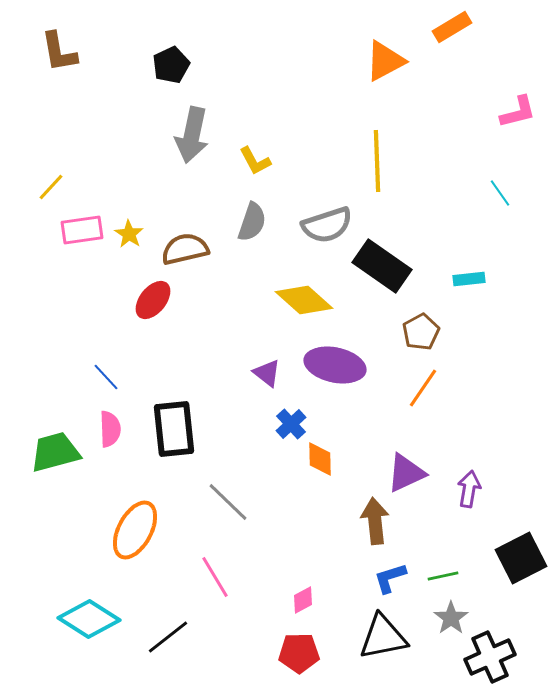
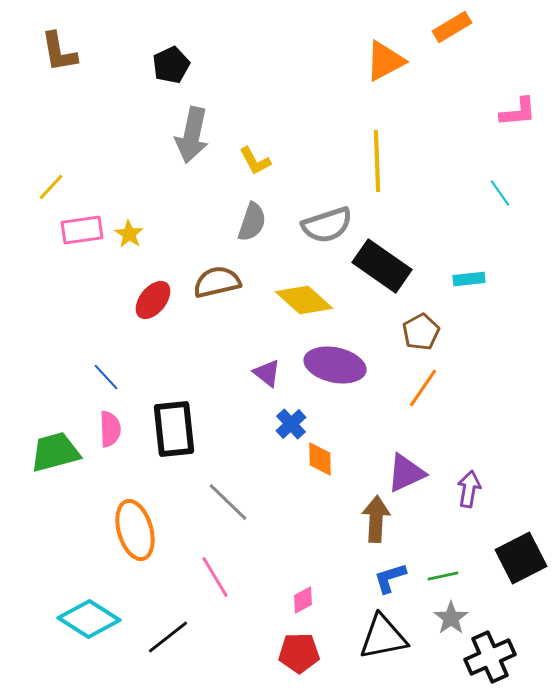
pink L-shape at (518, 112): rotated 9 degrees clockwise
brown semicircle at (185, 249): moved 32 px right, 33 px down
brown arrow at (375, 521): moved 1 px right, 2 px up; rotated 9 degrees clockwise
orange ellipse at (135, 530): rotated 44 degrees counterclockwise
